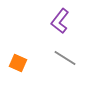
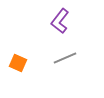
gray line: rotated 55 degrees counterclockwise
